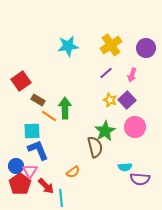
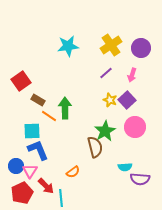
purple circle: moved 5 px left
red pentagon: moved 2 px right, 9 px down; rotated 10 degrees clockwise
